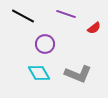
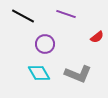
red semicircle: moved 3 px right, 9 px down
